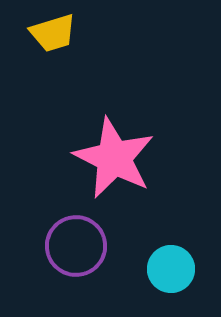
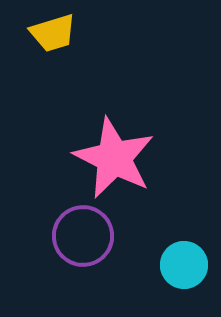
purple circle: moved 7 px right, 10 px up
cyan circle: moved 13 px right, 4 px up
